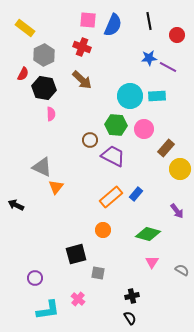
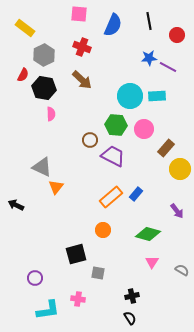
pink square: moved 9 px left, 6 px up
red semicircle: moved 1 px down
pink cross: rotated 32 degrees counterclockwise
